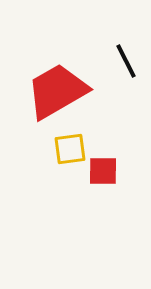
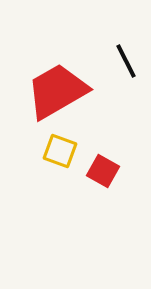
yellow square: moved 10 px left, 2 px down; rotated 28 degrees clockwise
red square: rotated 28 degrees clockwise
